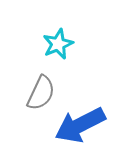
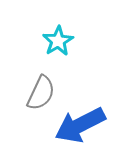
cyan star: moved 3 px up; rotated 8 degrees counterclockwise
